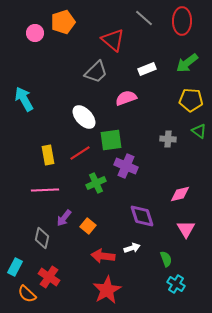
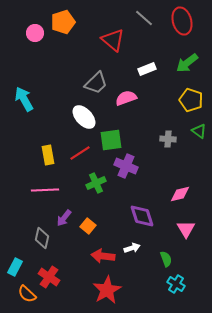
red ellipse: rotated 16 degrees counterclockwise
gray trapezoid: moved 11 px down
yellow pentagon: rotated 15 degrees clockwise
